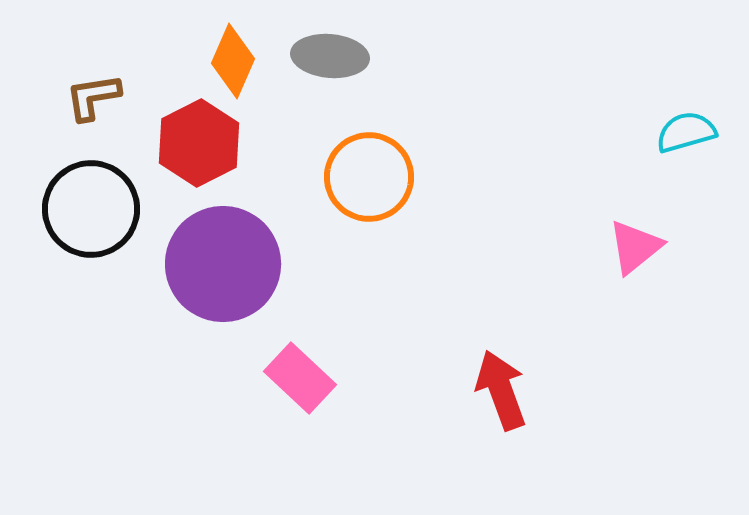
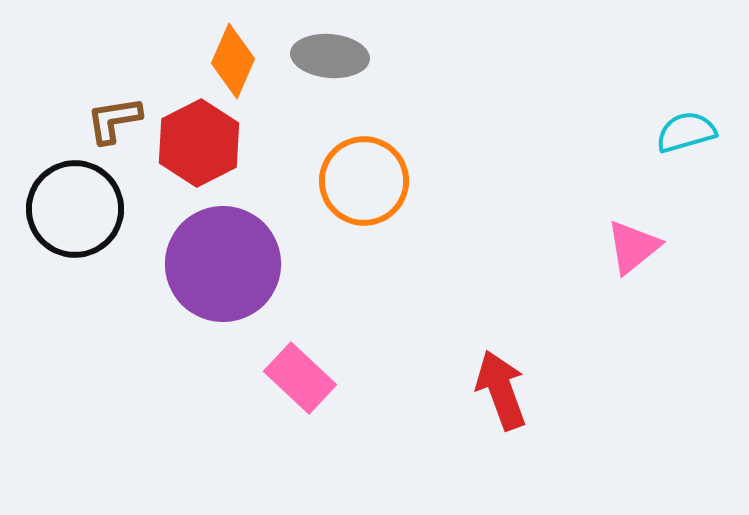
brown L-shape: moved 21 px right, 23 px down
orange circle: moved 5 px left, 4 px down
black circle: moved 16 px left
pink triangle: moved 2 px left
